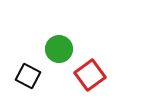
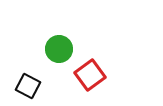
black square: moved 10 px down
